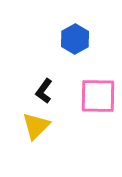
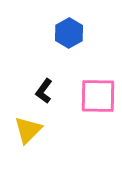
blue hexagon: moved 6 px left, 6 px up
yellow triangle: moved 8 px left, 4 px down
